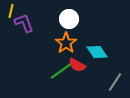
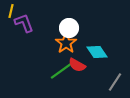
white circle: moved 9 px down
